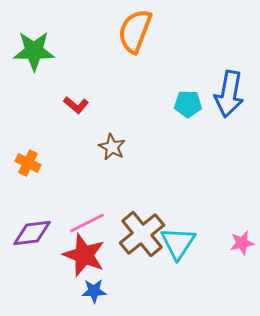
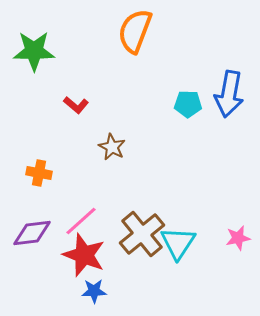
orange cross: moved 11 px right, 10 px down; rotated 15 degrees counterclockwise
pink line: moved 6 px left, 2 px up; rotated 15 degrees counterclockwise
pink star: moved 4 px left, 5 px up
